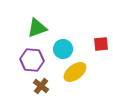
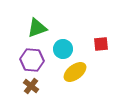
brown cross: moved 10 px left
